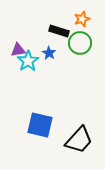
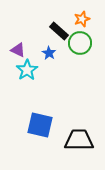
black rectangle: rotated 24 degrees clockwise
purple triangle: rotated 35 degrees clockwise
cyan star: moved 1 px left, 9 px down
black trapezoid: rotated 132 degrees counterclockwise
